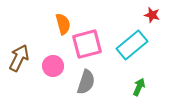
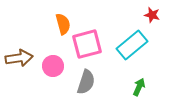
brown arrow: rotated 56 degrees clockwise
